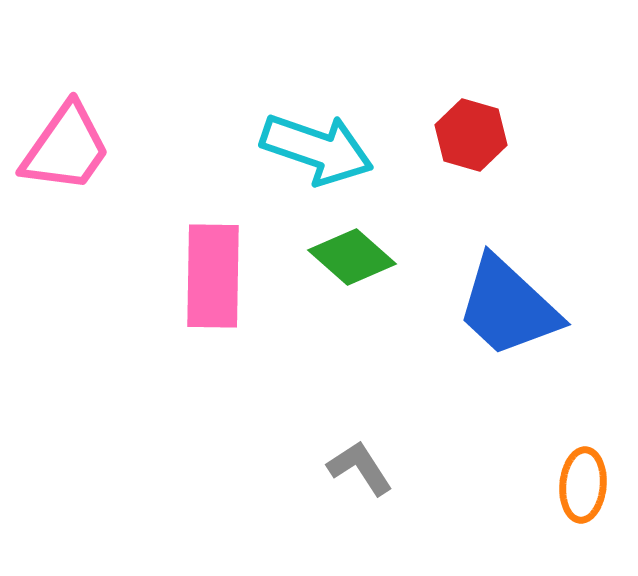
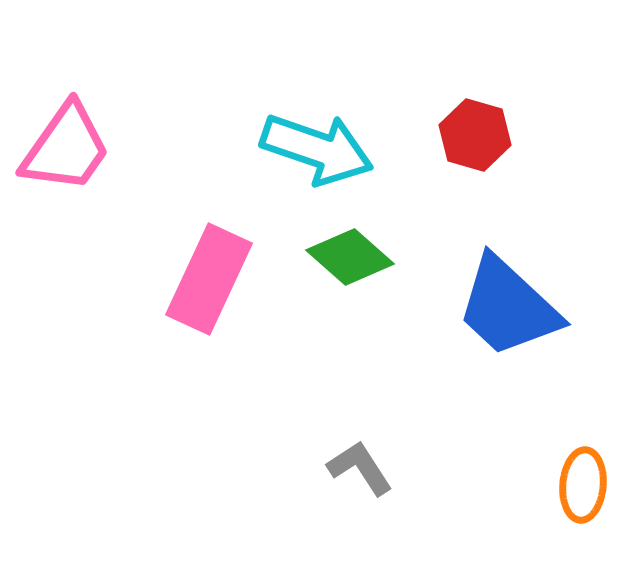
red hexagon: moved 4 px right
green diamond: moved 2 px left
pink rectangle: moved 4 px left, 3 px down; rotated 24 degrees clockwise
